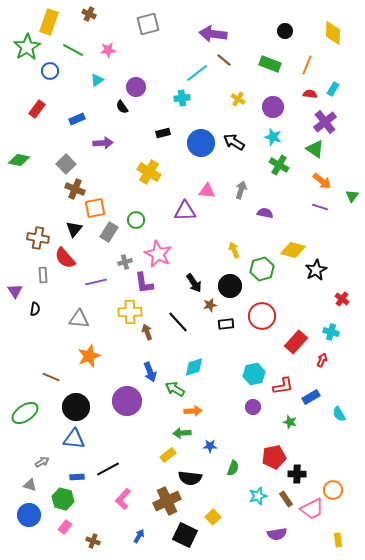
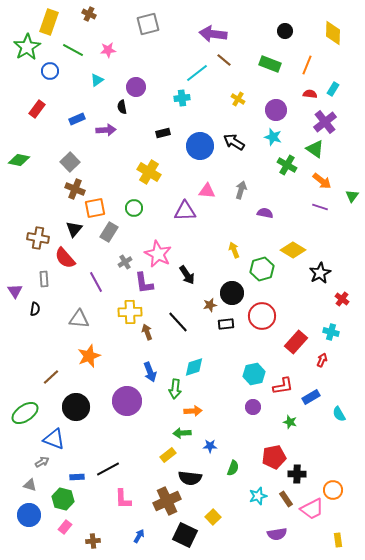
black semicircle at (122, 107): rotated 24 degrees clockwise
purple circle at (273, 107): moved 3 px right, 3 px down
purple arrow at (103, 143): moved 3 px right, 13 px up
blue circle at (201, 143): moved 1 px left, 3 px down
gray square at (66, 164): moved 4 px right, 2 px up
green cross at (279, 165): moved 8 px right
green circle at (136, 220): moved 2 px left, 12 px up
yellow diamond at (293, 250): rotated 15 degrees clockwise
gray cross at (125, 262): rotated 16 degrees counterclockwise
black star at (316, 270): moved 4 px right, 3 px down
gray rectangle at (43, 275): moved 1 px right, 4 px down
purple line at (96, 282): rotated 75 degrees clockwise
black arrow at (194, 283): moved 7 px left, 8 px up
black circle at (230, 286): moved 2 px right, 7 px down
brown line at (51, 377): rotated 66 degrees counterclockwise
green arrow at (175, 389): rotated 114 degrees counterclockwise
blue triangle at (74, 439): moved 20 px left; rotated 15 degrees clockwise
pink L-shape at (123, 499): rotated 45 degrees counterclockwise
brown cross at (93, 541): rotated 24 degrees counterclockwise
